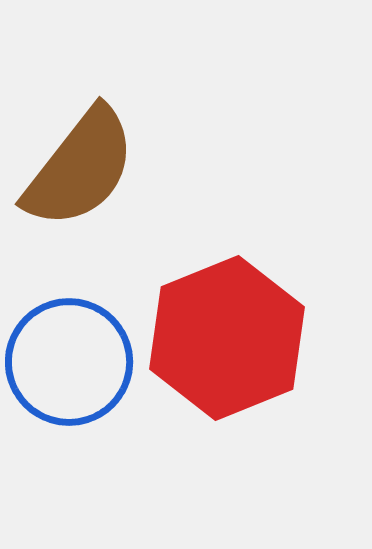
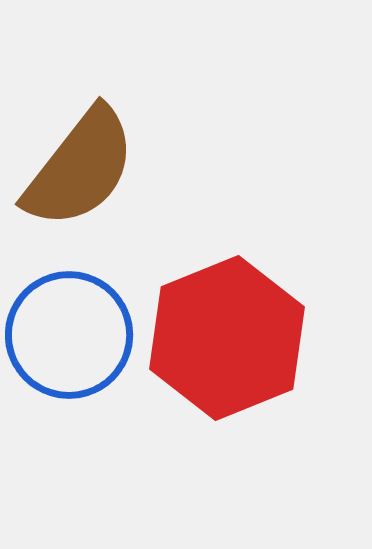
blue circle: moved 27 px up
